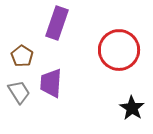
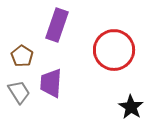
purple rectangle: moved 2 px down
red circle: moved 5 px left
black star: moved 1 px left, 1 px up
